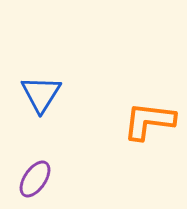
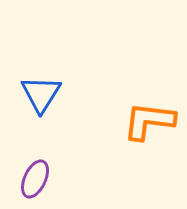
purple ellipse: rotated 9 degrees counterclockwise
